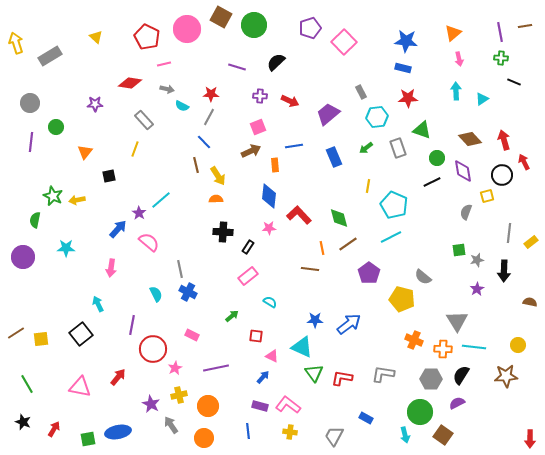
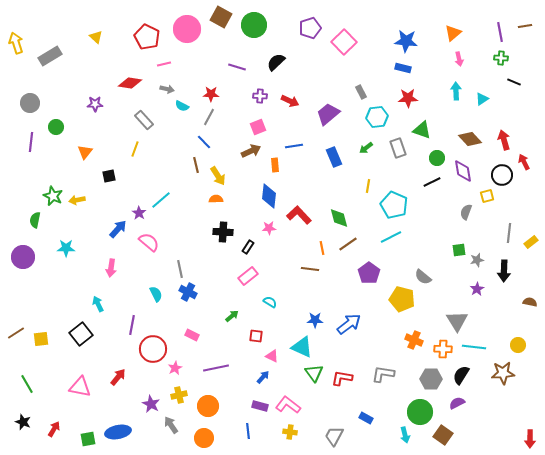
brown star at (506, 376): moved 3 px left, 3 px up
